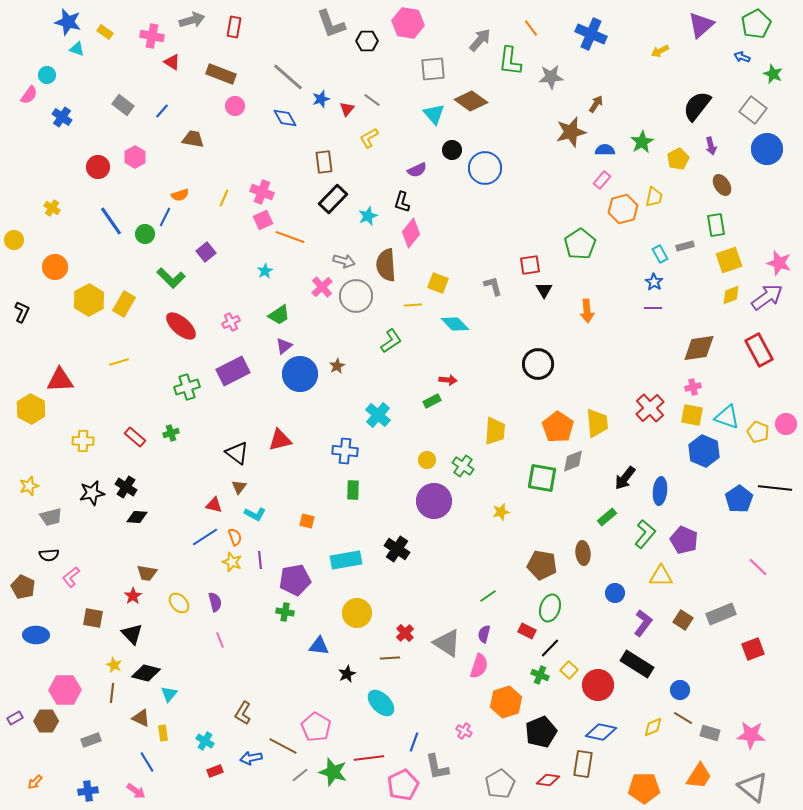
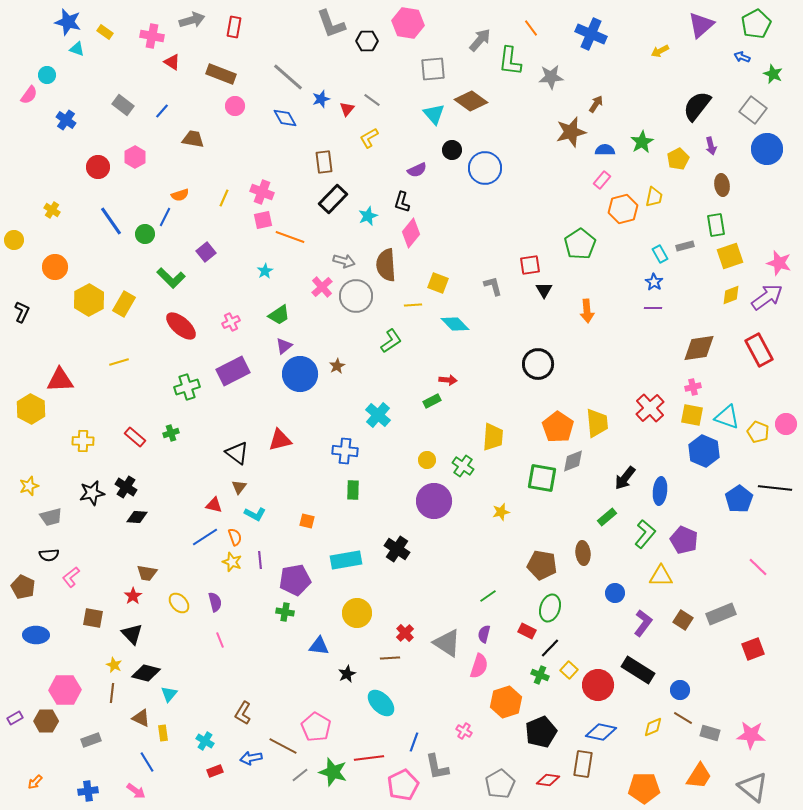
blue cross at (62, 117): moved 4 px right, 3 px down
brown ellipse at (722, 185): rotated 25 degrees clockwise
yellow cross at (52, 208): moved 2 px down
pink square at (263, 220): rotated 12 degrees clockwise
yellow square at (729, 260): moved 1 px right, 4 px up
yellow trapezoid at (495, 431): moved 2 px left, 6 px down
black rectangle at (637, 664): moved 1 px right, 6 px down
